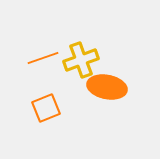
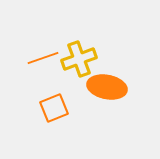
yellow cross: moved 2 px left, 1 px up
orange square: moved 8 px right
